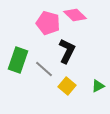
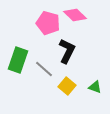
green triangle: moved 3 px left, 1 px down; rotated 48 degrees clockwise
